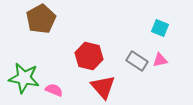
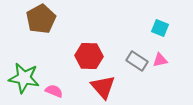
red hexagon: rotated 12 degrees counterclockwise
pink semicircle: moved 1 px down
